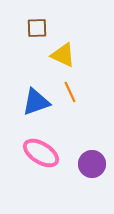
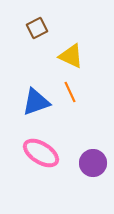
brown square: rotated 25 degrees counterclockwise
yellow triangle: moved 8 px right, 1 px down
purple circle: moved 1 px right, 1 px up
